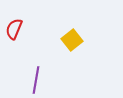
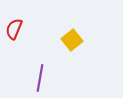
purple line: moved 4 px right, 2 px up
